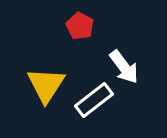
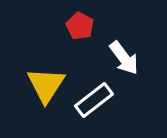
white arrow: moved 9 px up
